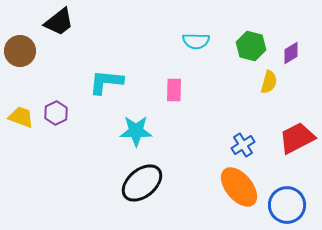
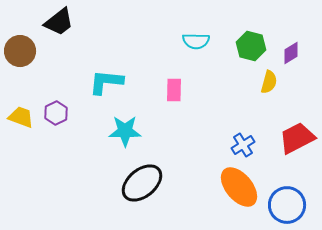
cyan star: moved 11 px left
